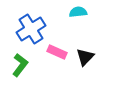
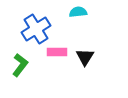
blue cross: moved 5 px right
pink rectangle: rotated 24 degrees counterclockwise
black triangle: rotated 12 degrees counterclockwise
